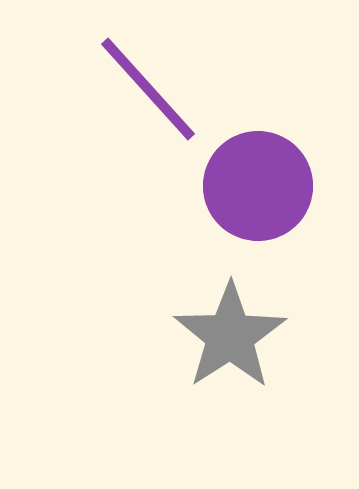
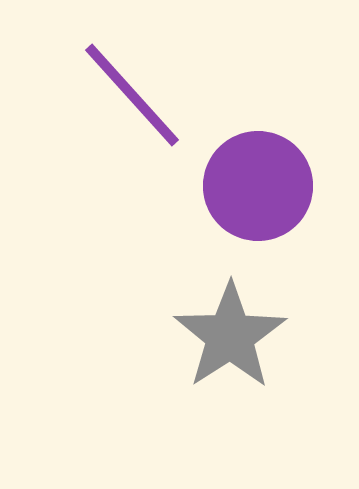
purple line: moved 16 px left, 6 px down
